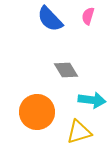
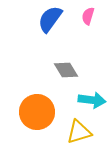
blue semicircle: rotated 80 degrees clockwise
